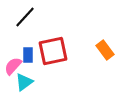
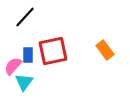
cyan triangle: rotated 18 degrees counterclockwise
